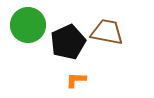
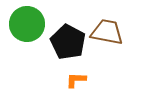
green circle: moved 1 px left, 1 px up
black pentagon: rotated 20 degrees counterclockwise
